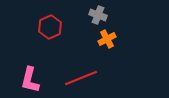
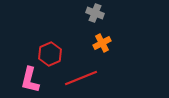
gray cross: moved 3 px left, 2 px up
red hexagon: moved 27 px down
orange cross: moved 5 px left, 4 px down
